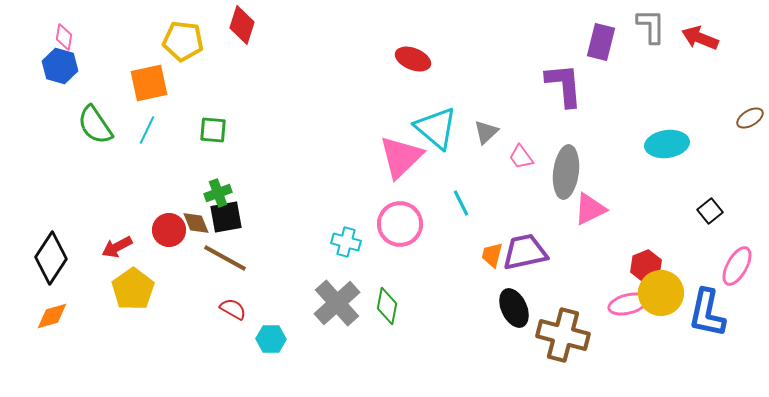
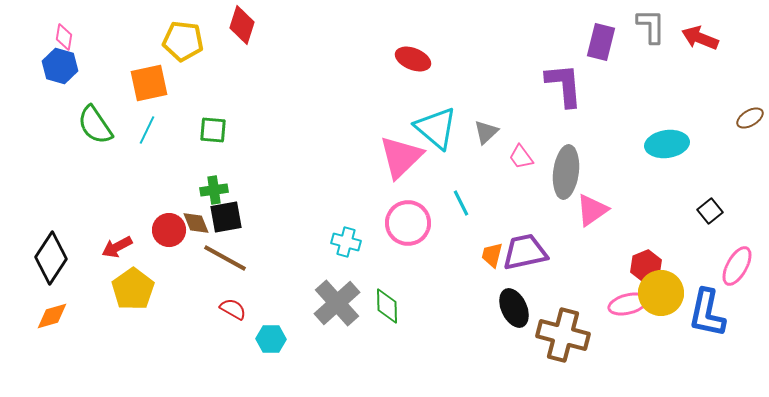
green cross at (218, 193): moved 4 px left, 3 px up; rotated 12 degrees clockwise
pink triangle at (590, 209): moved 2 px right, 1 px down; rotated 9 degrees counterclockwise
pink circle at (400, 224): moved 8 px right, 1 px up
green diamond at (387, 306): rotated 12 degrees counterclockwise
